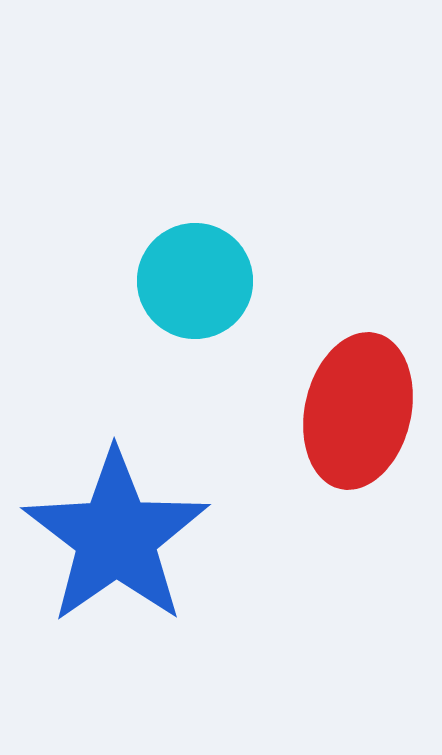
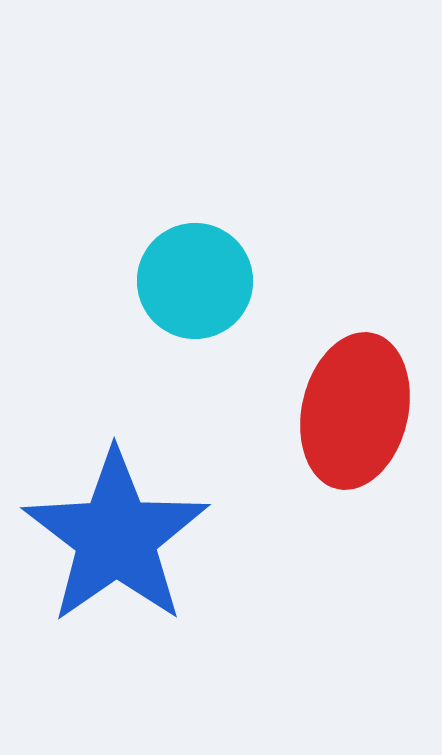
red ellipse: moved 3 px left
